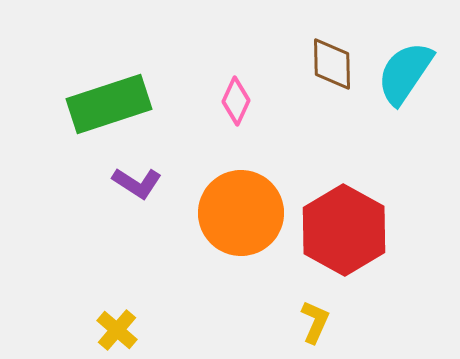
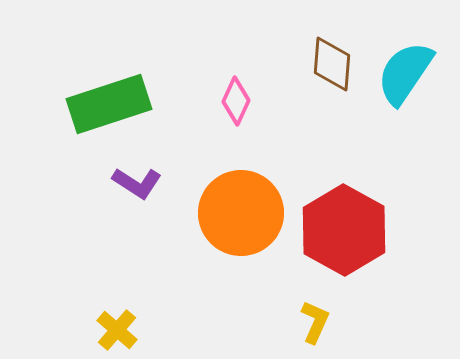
brown diamond: rotated 6 degrees clockwise
